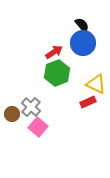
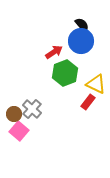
blue circle: moved 2 px left, 2 px up
green hexagon: moved 8 px right
red rectangle: rotated 28 degrees counterclockwise
gray cross: moved 1 px right, 2 px down
brown circle: moved 2 px right
pink square: moved 19 px left, 4 px down
